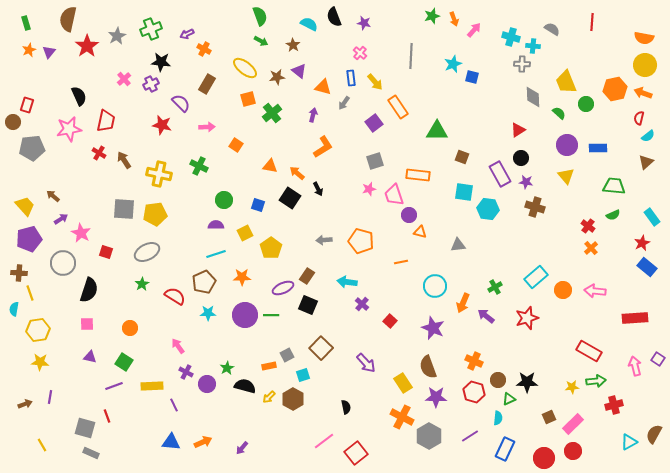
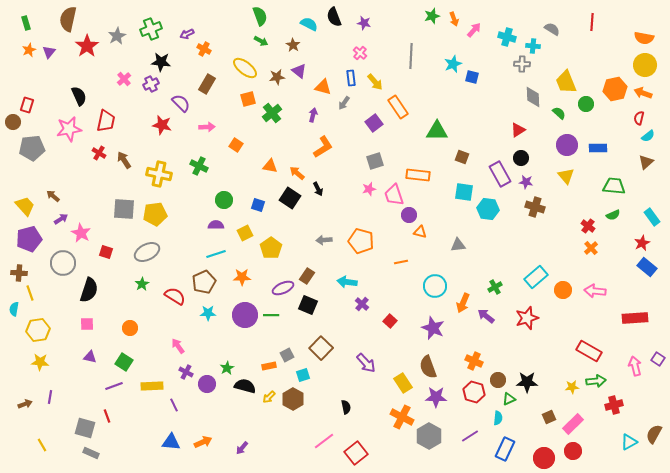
cyan cross at (511, 37): moved 4 px left
